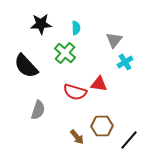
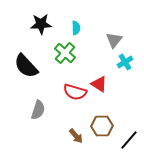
red triangle: rotated 24 degrees clockwise
brown arrow: moved 1 px left, 1 px up
